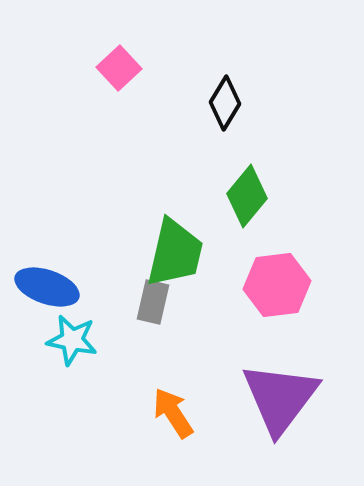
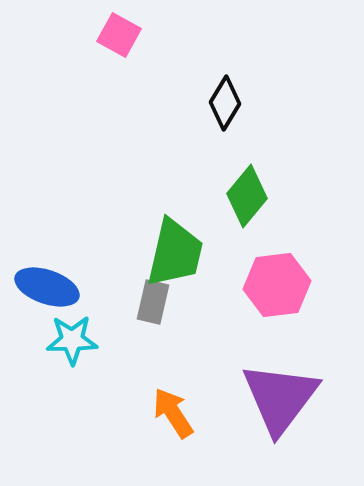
pink square: moved 33 px up; rotated 18 degrees counterclockwise
cyan star: rotated 12 degrees counterclockwise
